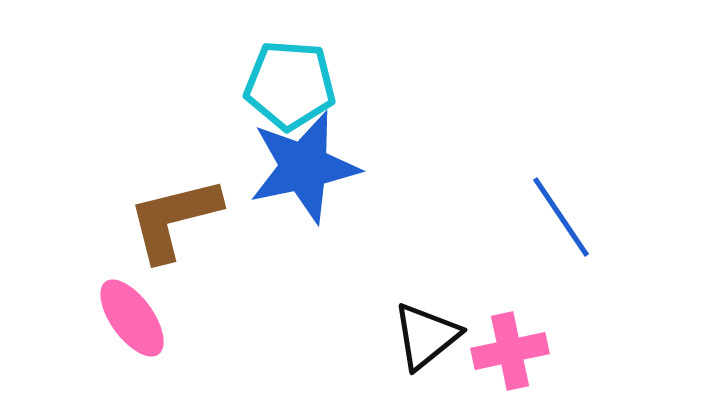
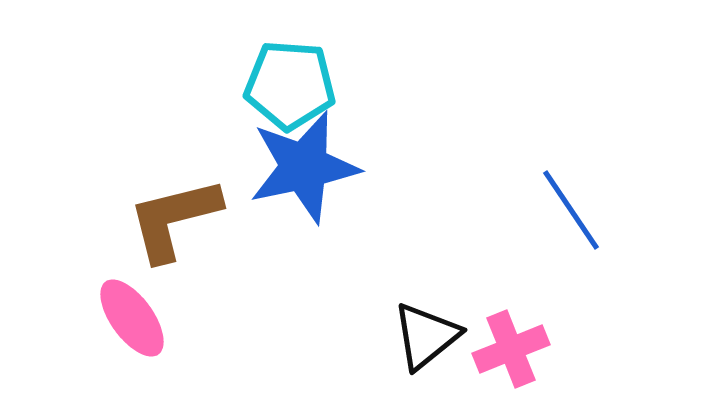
blue line: moved 10 px right, 7 px up
pink cross: moved 1 px right, 2 px up; rotated 10 degrees counterclockwise
